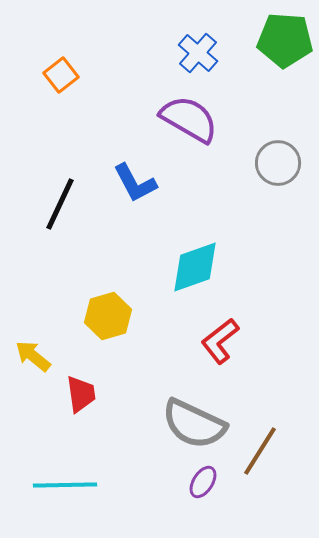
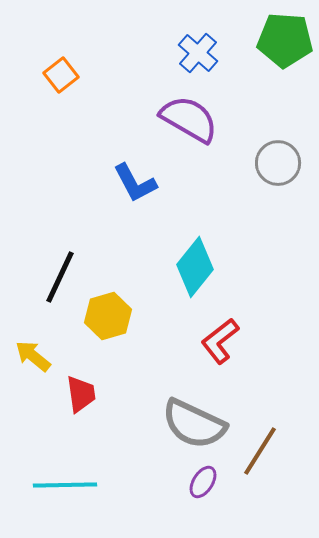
black line: moved 73 px down
cyan diamond: rotated 32 degrees counterclockwise
